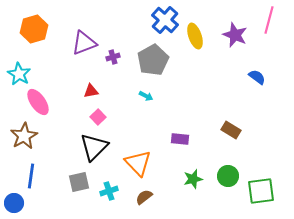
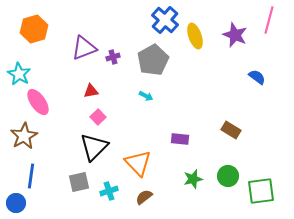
purple triangle: moved 5 px down
blue circle: moved 2 px right
